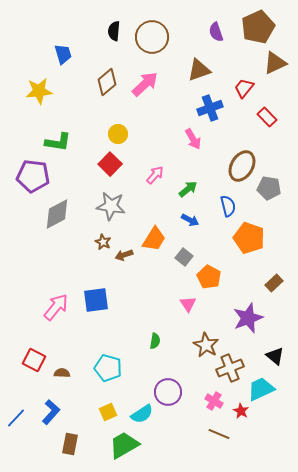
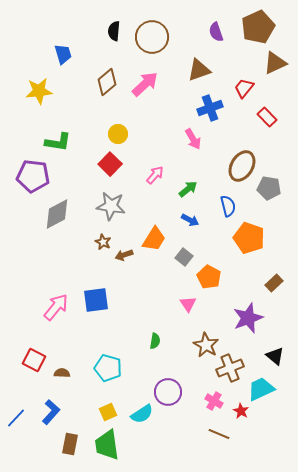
green trapezoid at (124, 445): moved 17 px left; rotated 68 degrees counterclockwise
